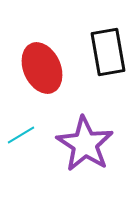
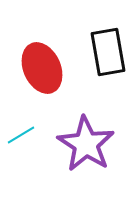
purple star: moved 1 px right
